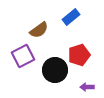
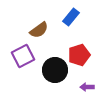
blue rectangle: rotated 12 degrees counterclockwise
